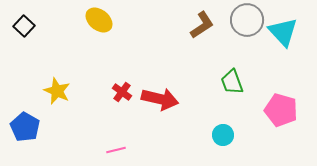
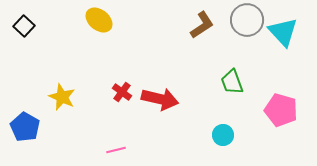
yellow star: moved 5 px right, 6 px down
